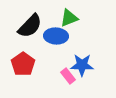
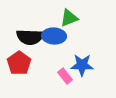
black semicircle: moved 11 px down; rotated 48 degrees clockwise
blue ellipse: moved 2 px left
red pentagon: moved 4 px left, 1 px up
pink rectangle: moved 3 px left
